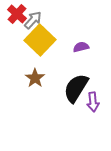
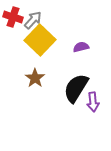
red cross: moved 4 px left, 3 px down; rotated 24 degrees counterclockwise
